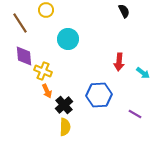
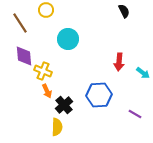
yellow semicircle: moved 8 px left
